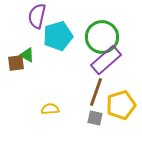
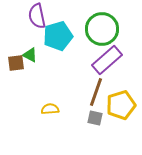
purple semicircle: rotated 25 degrees counterclockwise
green circle: moved 8 px up
green triangle: moved 3 px right
purple rectangle: moved 1 px right
